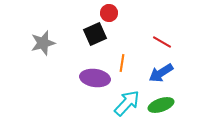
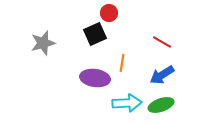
blue arrow: moved 1 px right, 2 px down
cyan arrow: rotated 44 degrees clockwise
